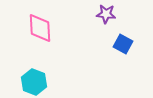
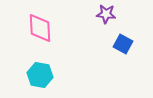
cyan hexagon: moved 6 px right, 7 px up; rotated 10 degrees counterclockwise
